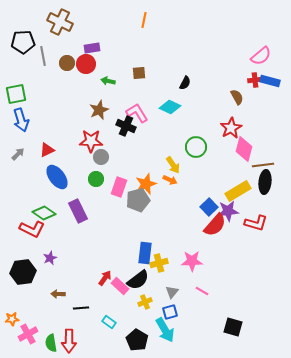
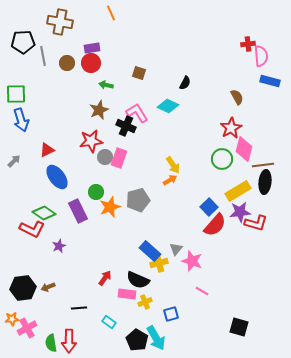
orange line at (144, 20): moved 33 px left, 7 px up; rotated 35 degrees counterclockwise
brown cross at (60, 22): rotated 15 degrees counterclockwise
pink semicircle at (261, 56): rotated 55 degrees counterclockwise
red circle at (86, 64): moved 5 px right, 1 px up
brown square at (139, 73): rotated 24 degrees clockwise
red cross at (255, 80): moved 7 px left, 36 px up
green arrow at (108, 81): moved 2 px left, 4 px down
green square at (16, 94): rotated 10 degrees clockwise
cyan diamond at (170, 107): moved 2 px left, 1 px up
red star at (91, 141): rotated 10 degrees counterclockwise
green circle at (196, 147): moved 26 px right, 12 px down
gray arrow at (18, 154): moved 4 px left, 7 px down
gray circle at (101, 157): moved 4 px right
green circle at (96, 179): moved 13 px down
orange arrow at (170, 180): rotated 56 degrees counterclockwise
orange star at (146, 184): moved 36 px left, 23 px down
pink rectangle at (119, 187): moved 29 px up
purple star at (228, 211): moved 12 px right, 1 px down
blue rectangle at (145, 253): moved 5 px right, 2 px up; rotated 55 degrees counterclockwise
purple star at (50, 258): moved 9 px right, 12 px up
pink star at (192, 261): rotated 20 degrees clockwise
black hexagon at (23, 272): moved 16 px down
black semicircle at (138, 280): rotated 60 degrees clockwise
pink rectangle at (120, 286): moved 7 px right, 8 px down; rotated 36 degrees counterclockwise
gray triangle at (172, 292): moved 4 px right, 43 px up
brown arrow at (58, 294): moved 10 px left, 7 px up; rotated 24 degrees counterclockwise
black line at (81, 308): moved 2 px left
blue square at (170, 312): moved 1 px right, 2 px down
black square at (233, 327): moved 6 px right
cyan arrow at (165, 330): moved 9 px left, 8 px down
pink cross at (28, 334): moved 1 px left, 6 px up
